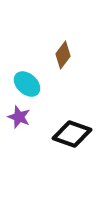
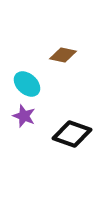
brown diamond: rotated 64 degrees clockwise
purple star: moved 5 px right, 1 px up
